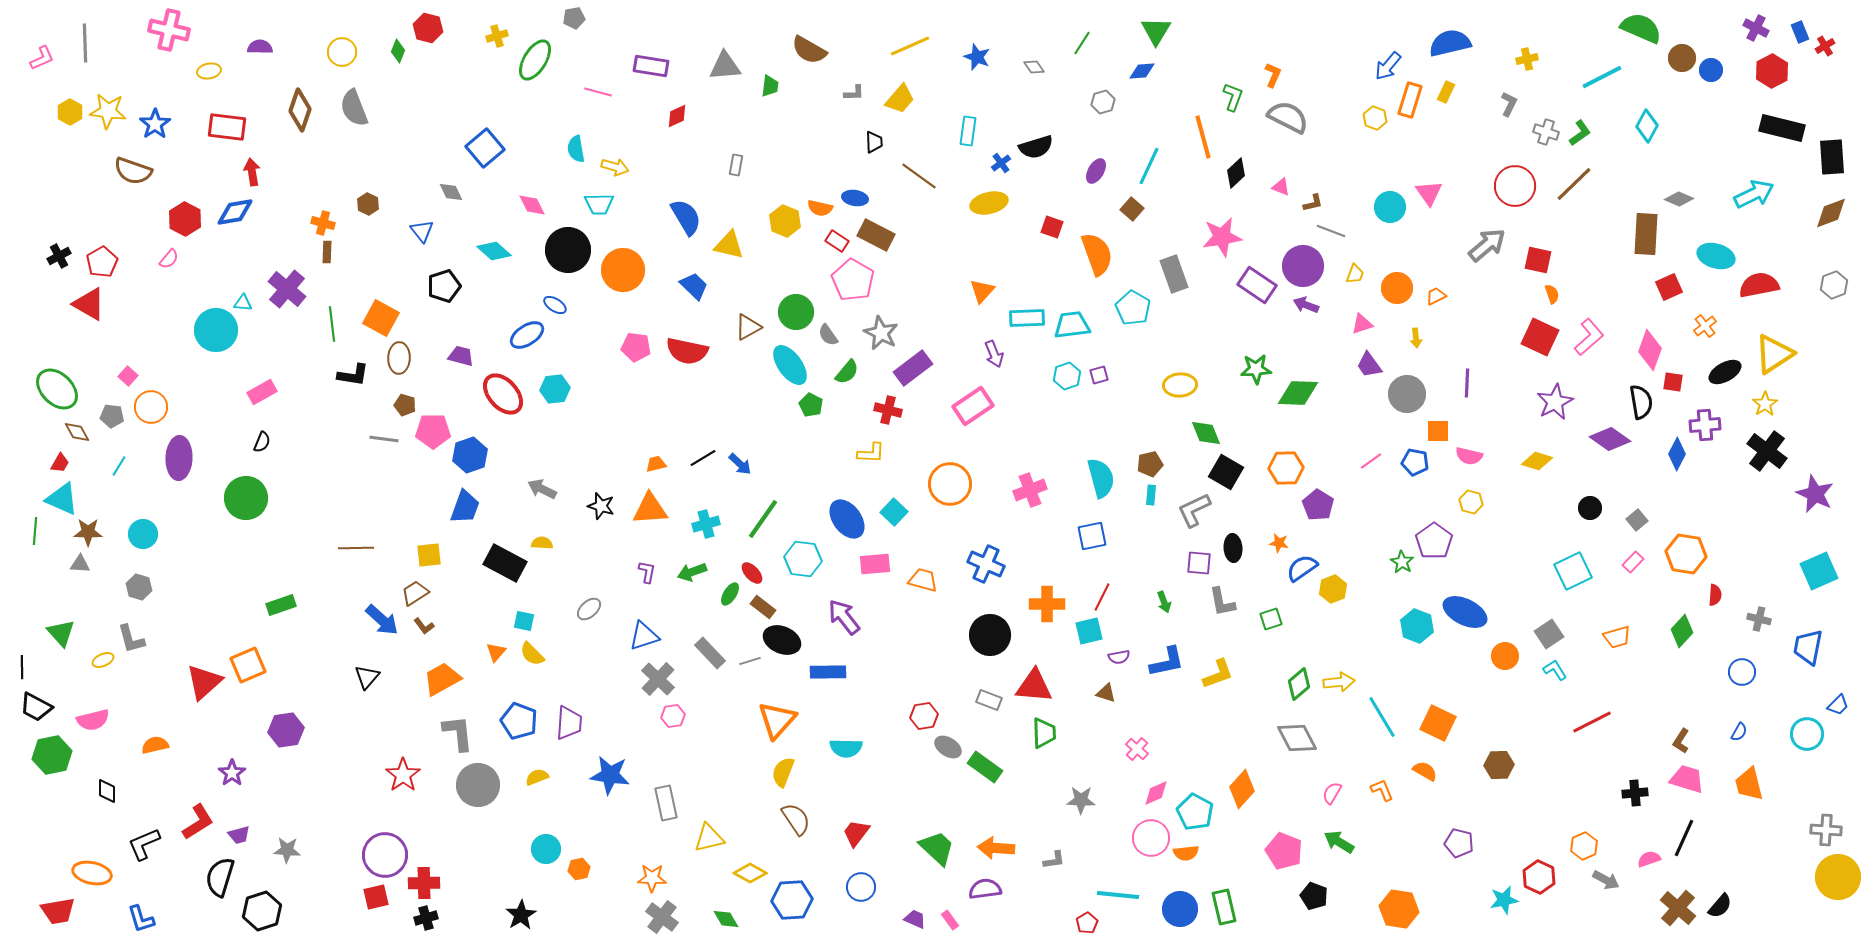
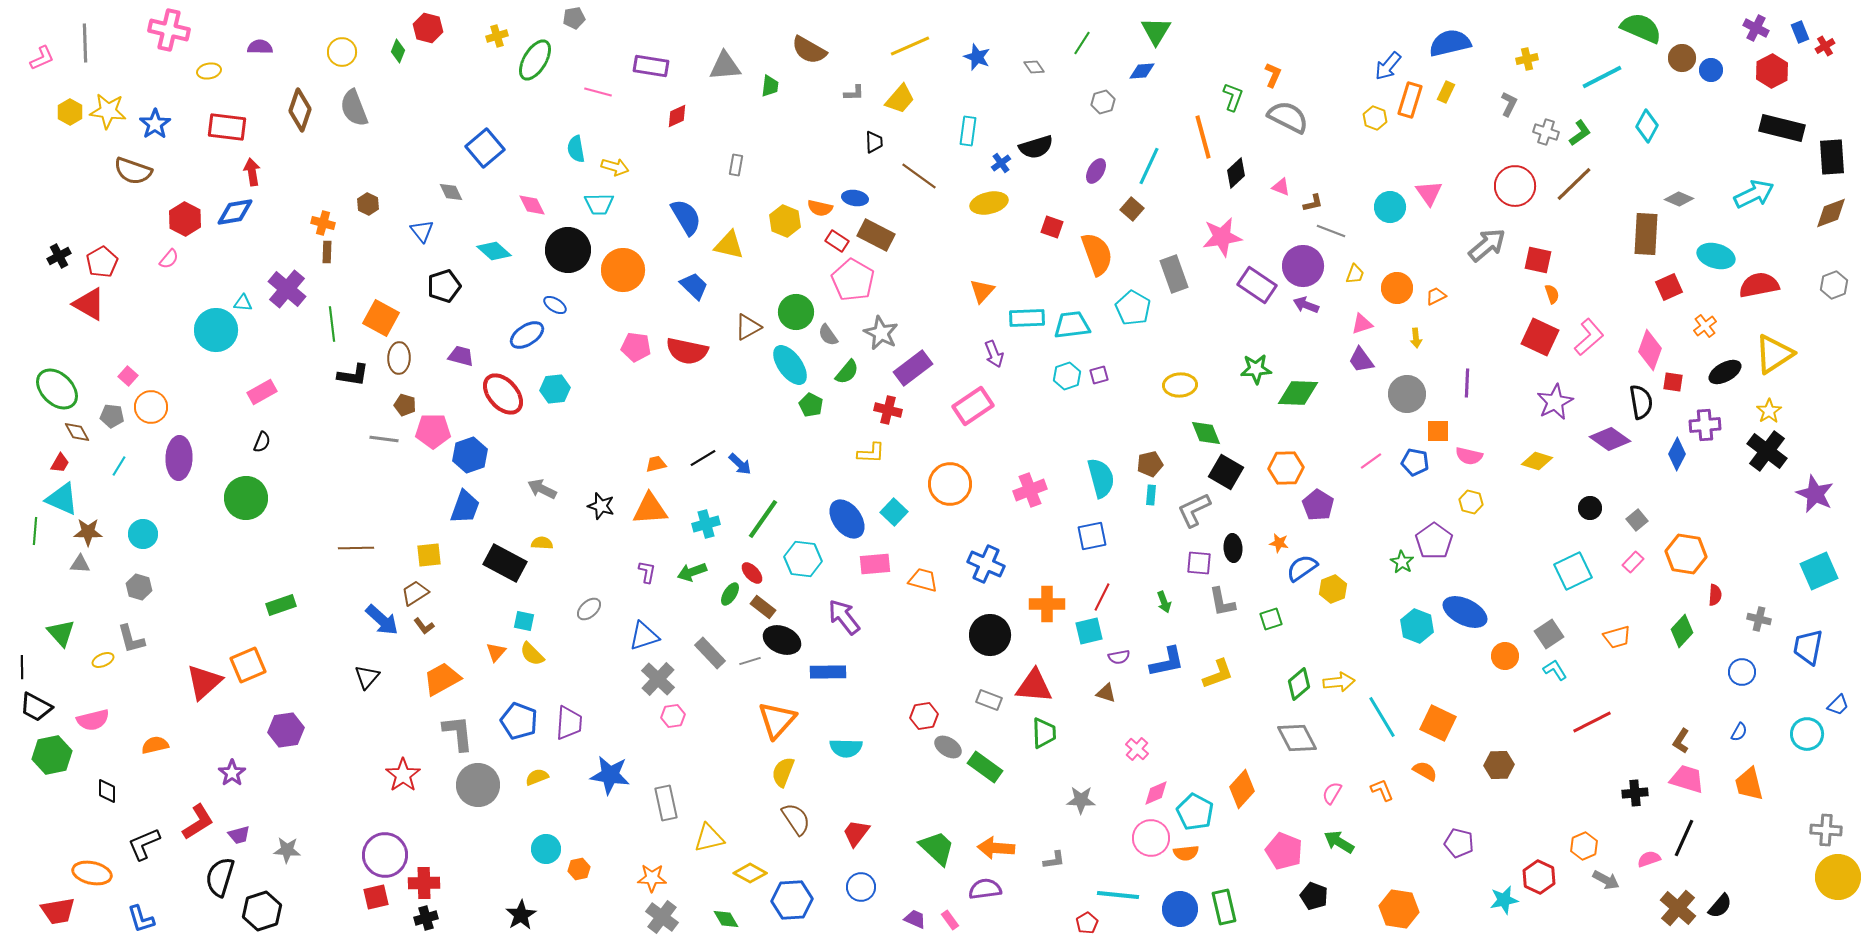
purple trapezoid at (1369, 365): moved 8 px left, 5 px up
yellow star at (1765, 404): moved 4 px right, 7 px down
